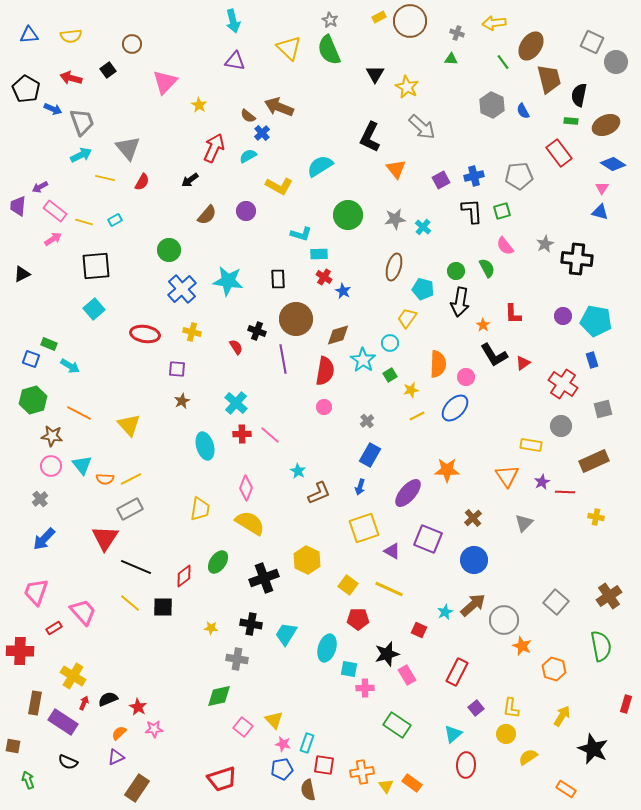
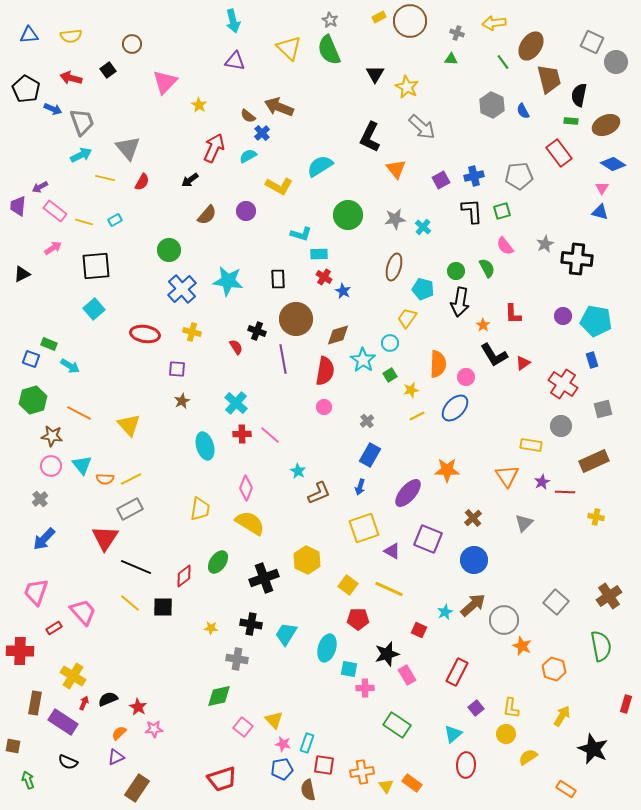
pink arrow at (53, 239): moved 9 px down
